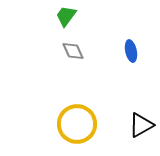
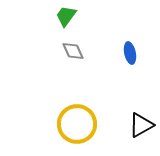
blue ellipse: moved 1 px left, 2 px down
